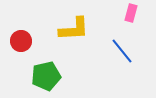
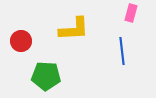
blue line: rotated 32 degrees clockwise
green pentagon: rotated 16 degrees clockwise
